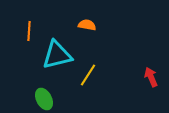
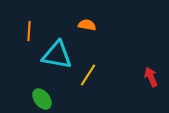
cyan triangle: rotated 24 degrees clockwise
green ellipse: moved 2 px left; rotated 10 degrees counterclockwise
